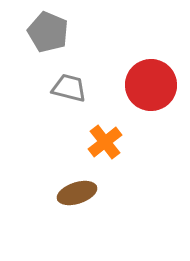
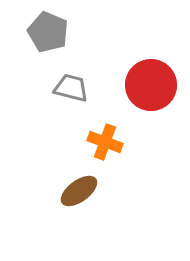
gray trapezoid: moved 2 px right
orange cross: rotated 32 degrees counterclockwise
brown ellipse: moved 2 px right, 2 px up; rotated 18 degrees counterclockwise
